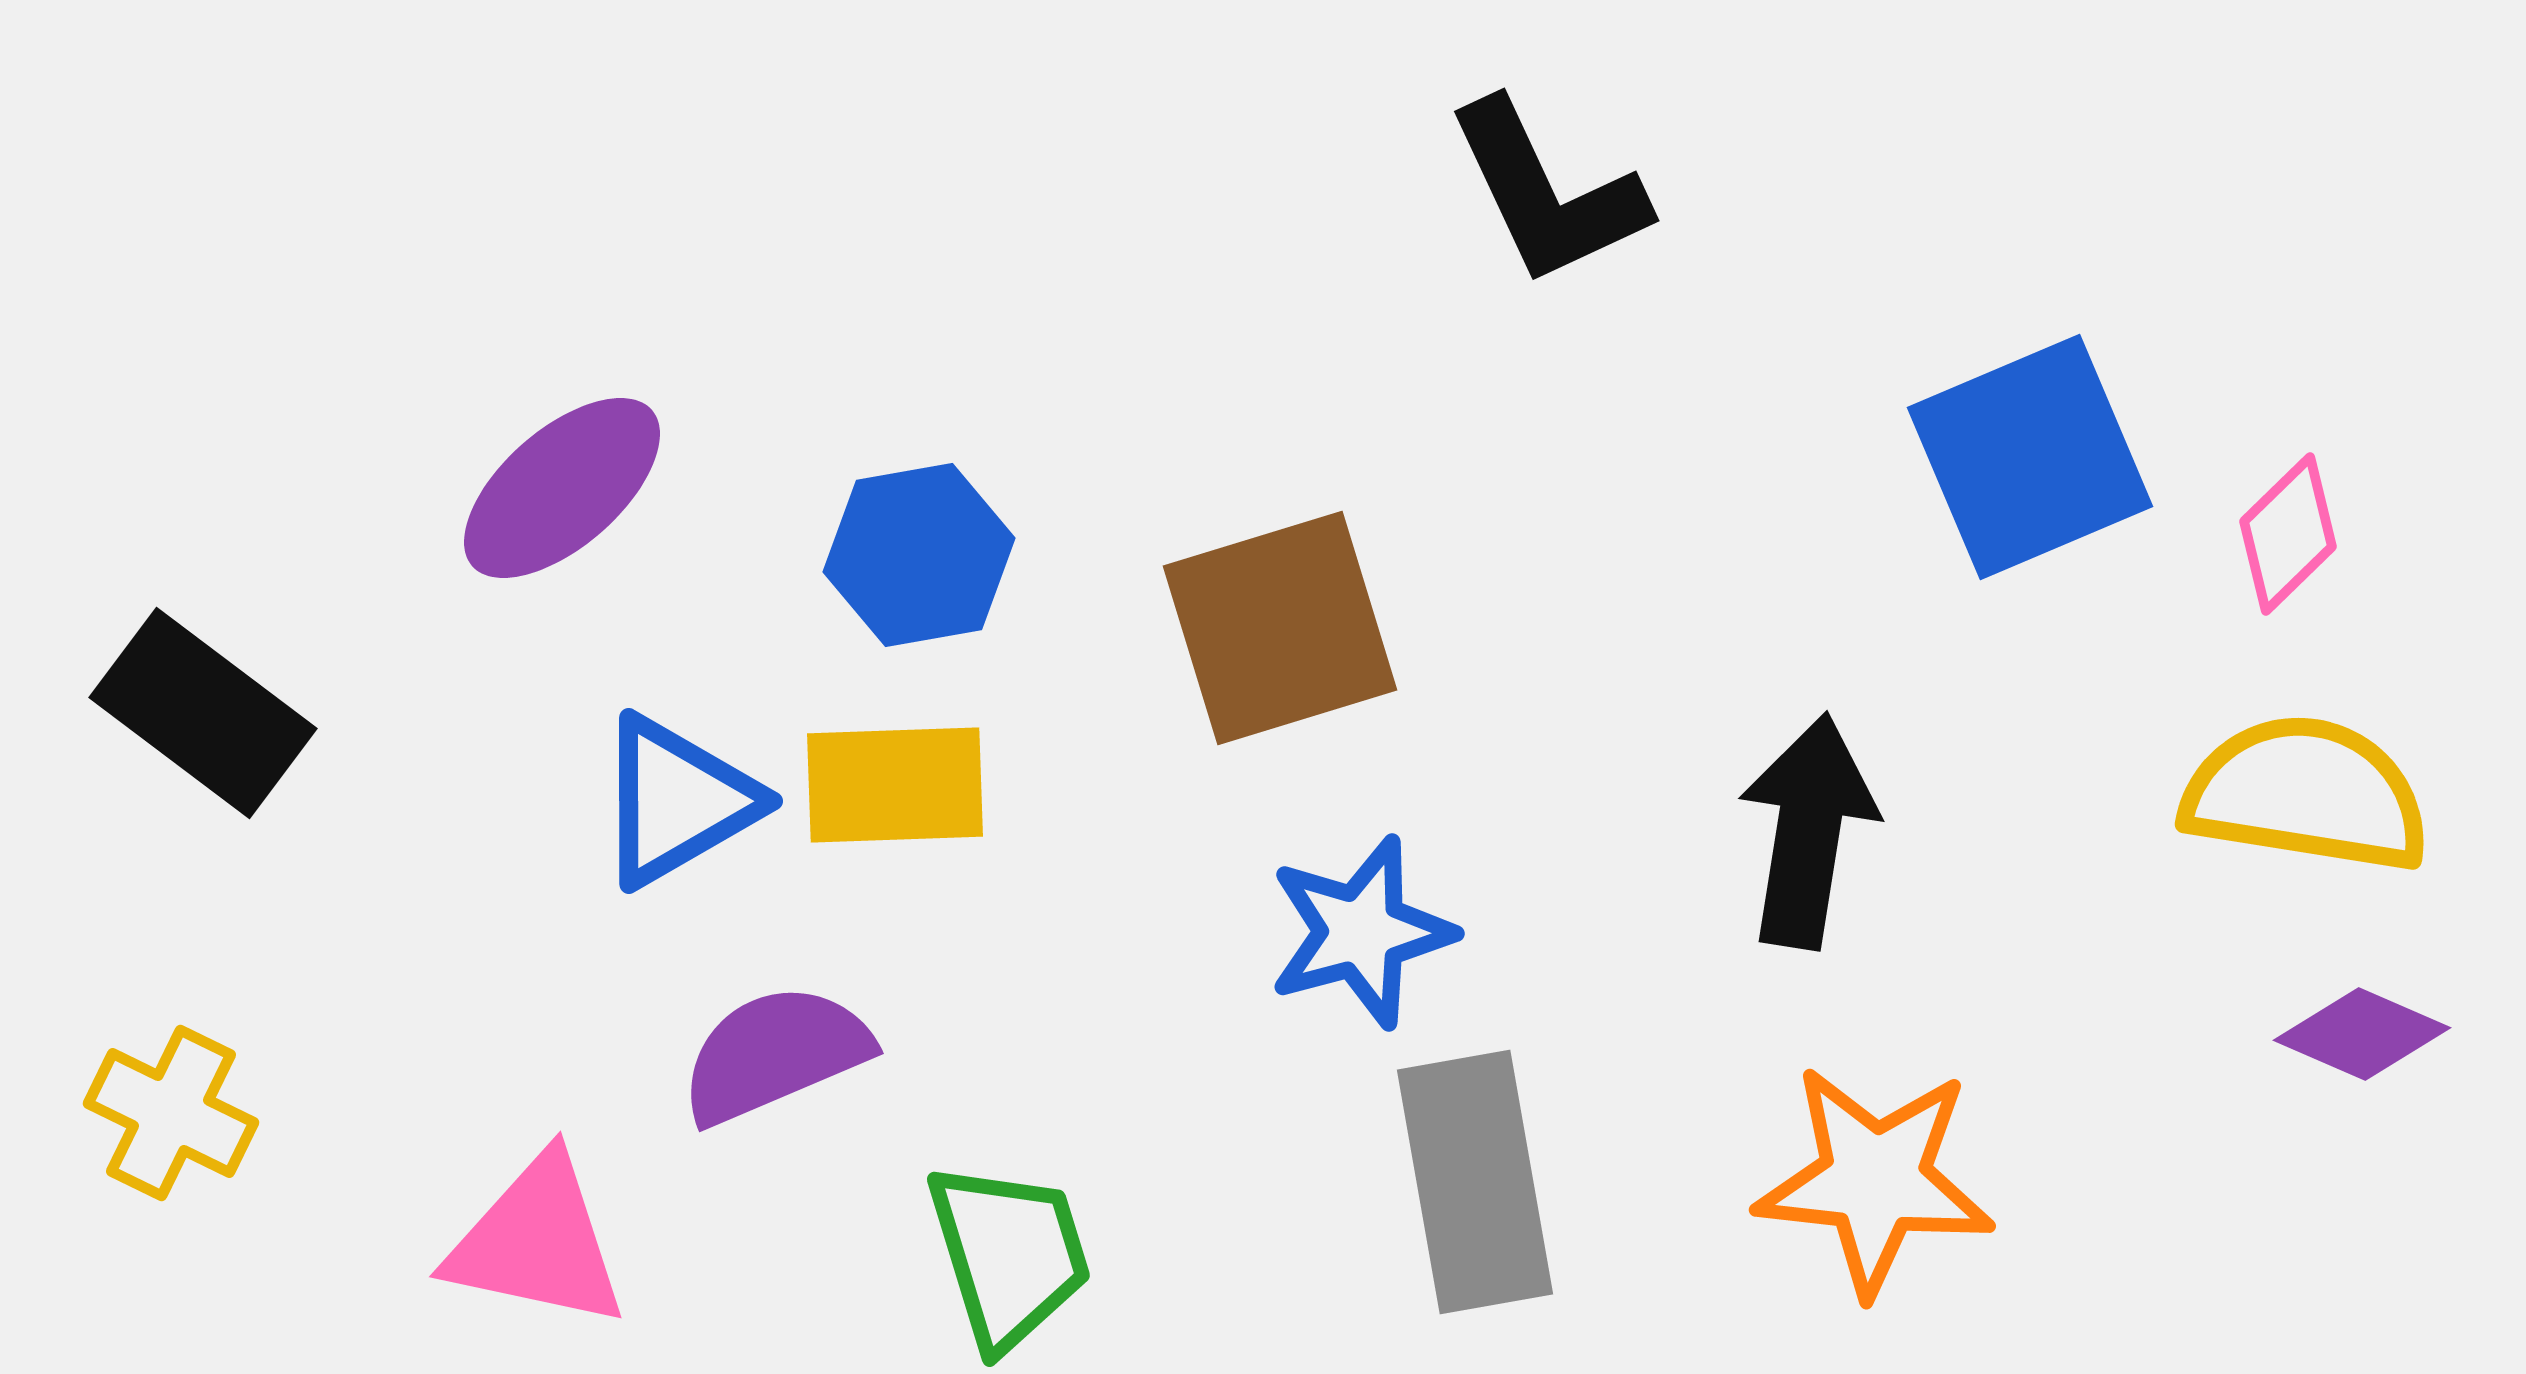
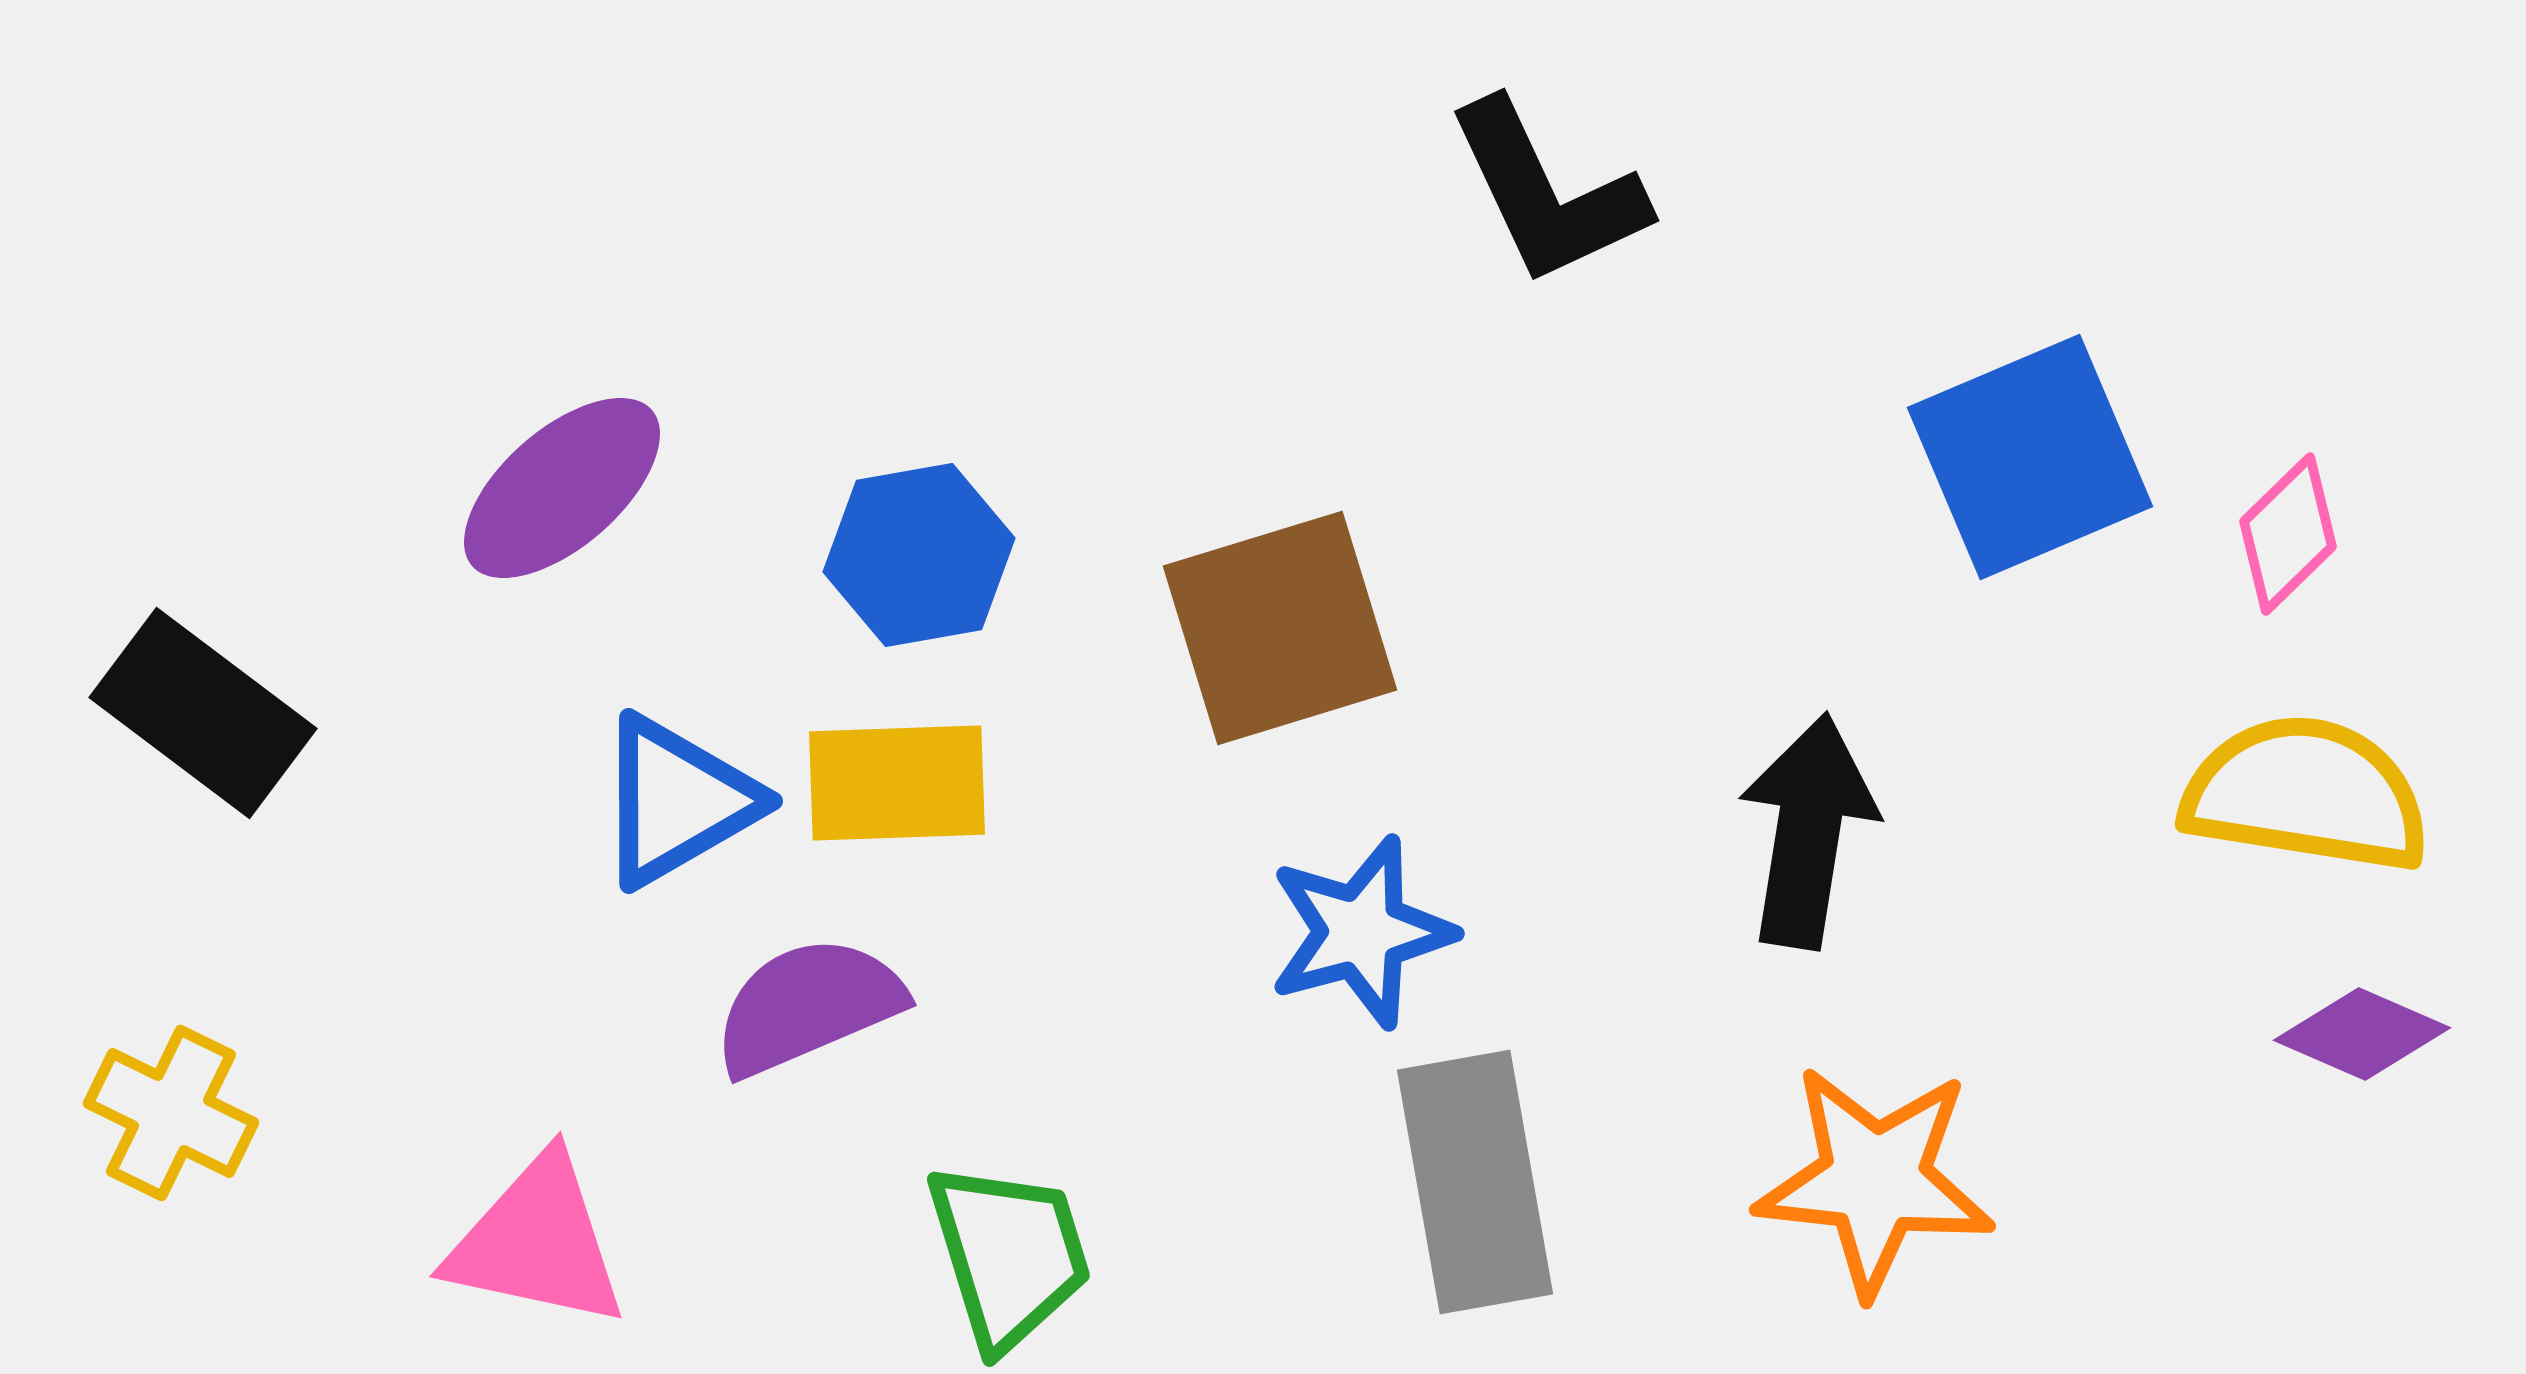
yellow rectangle: moved 2 px right, 2 px up
purple semicircle: moved 33 px right, 48 px up
